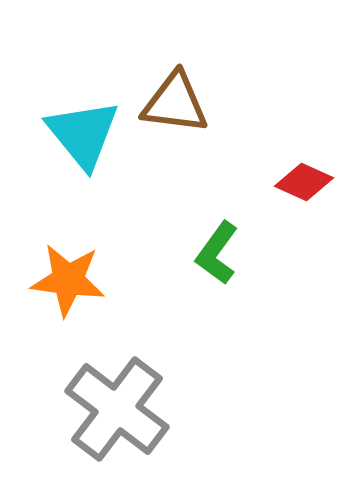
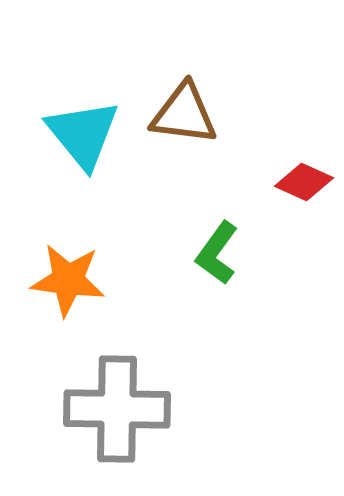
brown triangle: moved 9 px right, 11 px down
gray cross: rotated 36 degrees counterclockwise
